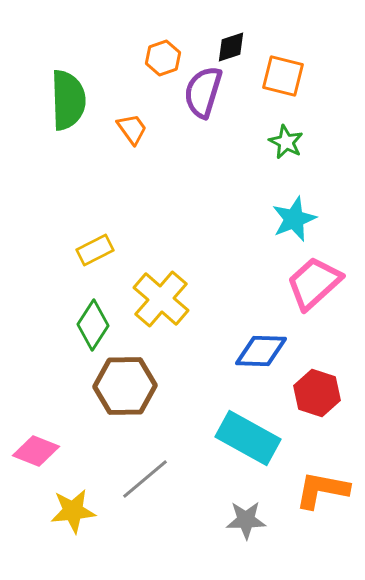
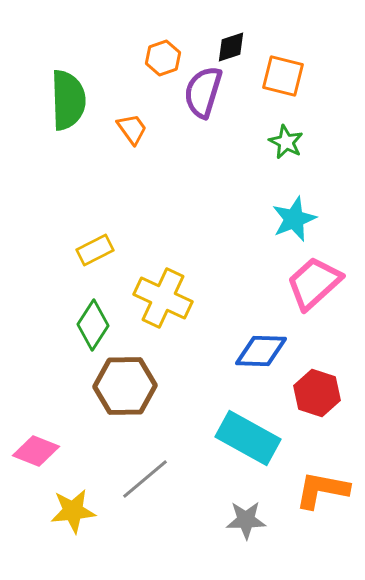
yellow cross: moved 2 px right, 1 px up; rotated 16 degrees counterclockwise
